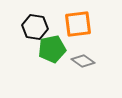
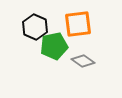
black hexagon: rotated 15 degrees clockwise
green pentagon: moved 2 px right, 3 px up
